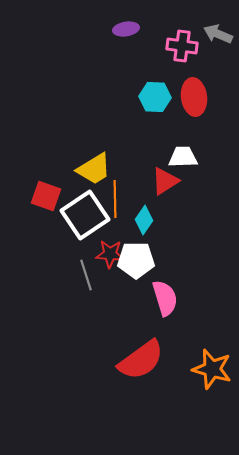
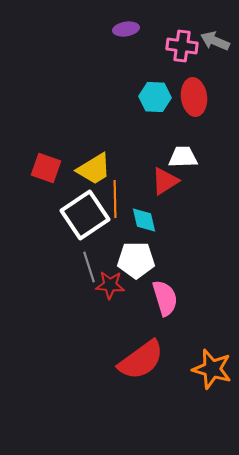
gray arrow: moved 3 px left, 7 px down
red square: moved 28 px up
cyan diamond: rotated 48 degrees counterclockwise
red star: moved 31 px down
gray line: moved 3 px right, 8 px up
